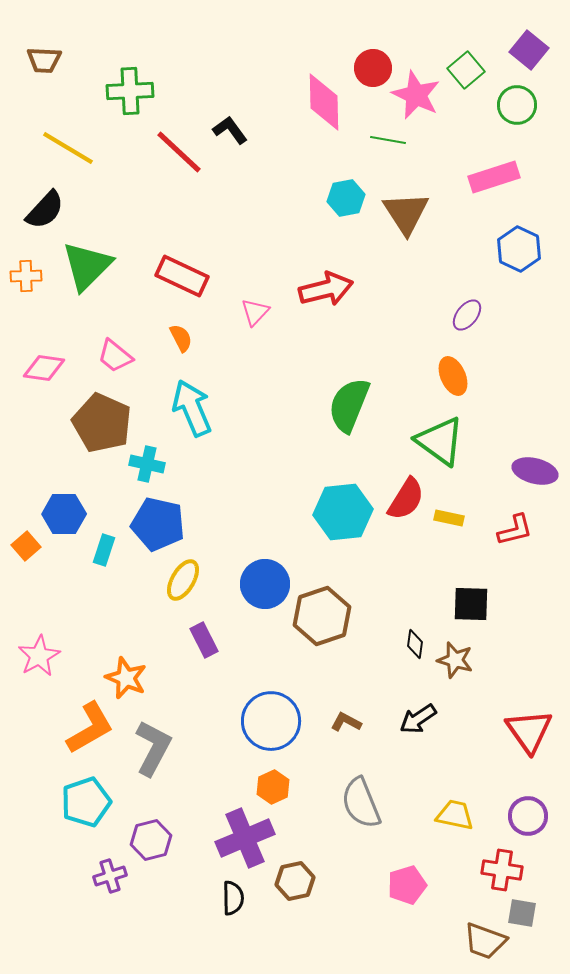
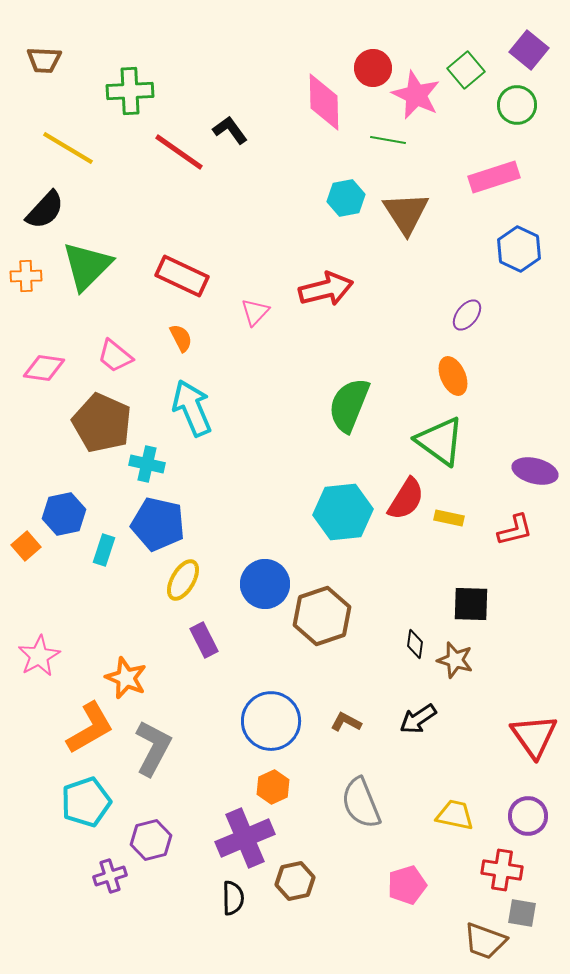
red line at (179, 152): rotated 8 degrees counterclockwise
blue hexagon at (64, 514): rotated 12 degrees counterclockwise
red triangle at (529, 731): moved 5 px right, 5 px down
